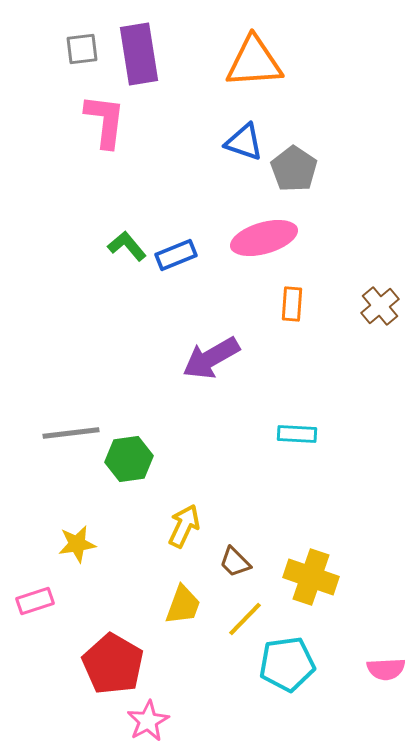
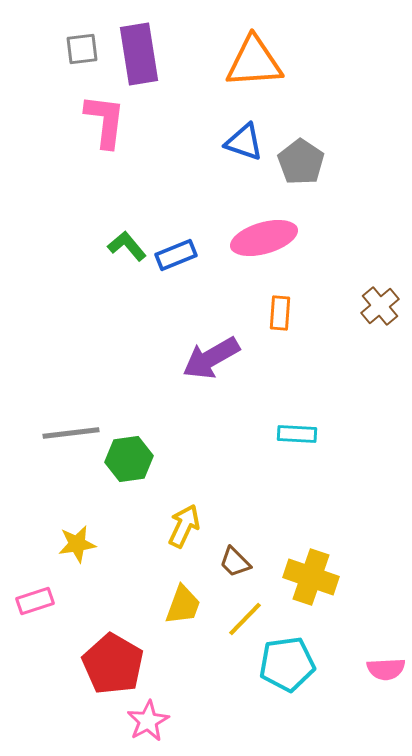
gray pentagon: moved 7 px right, 7 px up
orange rectangle: moved 12 px left, 9 px down
